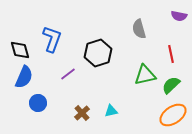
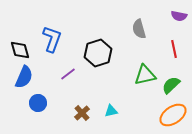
red line: moved 3 px right, 5 px up
